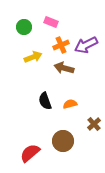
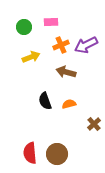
pink rectangle: rotated 24 degrees counterclockwise
yellow arrow: moved 2 px left
brown arrow: moved 2 px right, 4 px down
orange semicircle: moved 1 px left
brown circle: moved 6 px left, 13 px down
red semicircle: rotated 55 degrees counterclockwise
